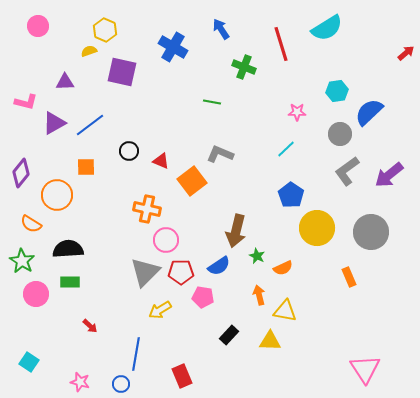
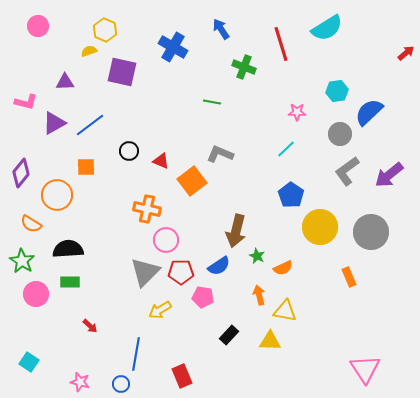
yellow circle at (317, 228): moved 3 px right, 1 px up
